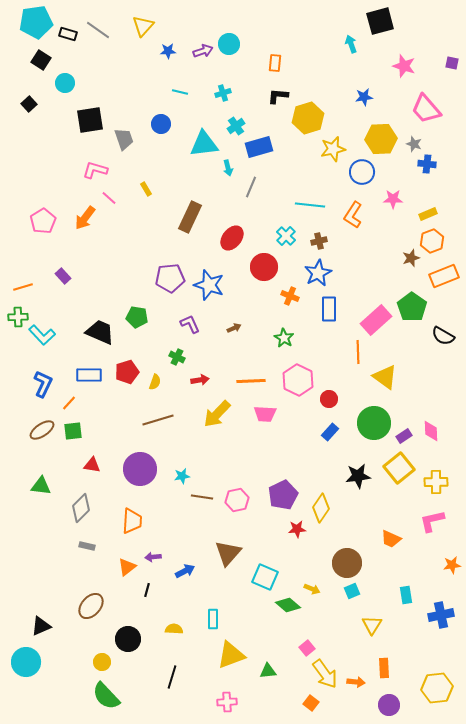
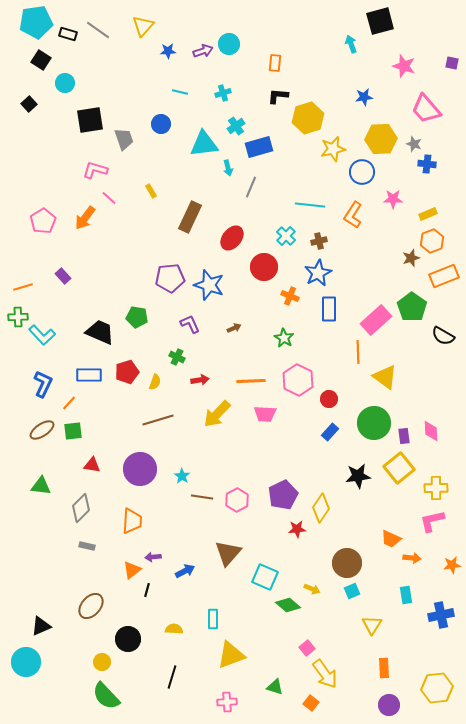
yellow rectangle at (146, 189): moved 5 px right, 2 px down
purple rectangle at (404, 436): rotated 63 degrees counterclockwise
cyan star at (182, 476): rotated 28 degrees counterclockwise
yellow cross at (436, 482): moved 6 px down
pink hexagon at (237, 500): rotated 15 degrees counterclockwise
orange triangle at (127, 567): moved 5 px right, 3 px down
green triangle at (268, 671): moved 7 px right, 16 px down; rotated 24 degrees clockwise
orange arrow at (356, 682): moved 56 px right, 124 px up
